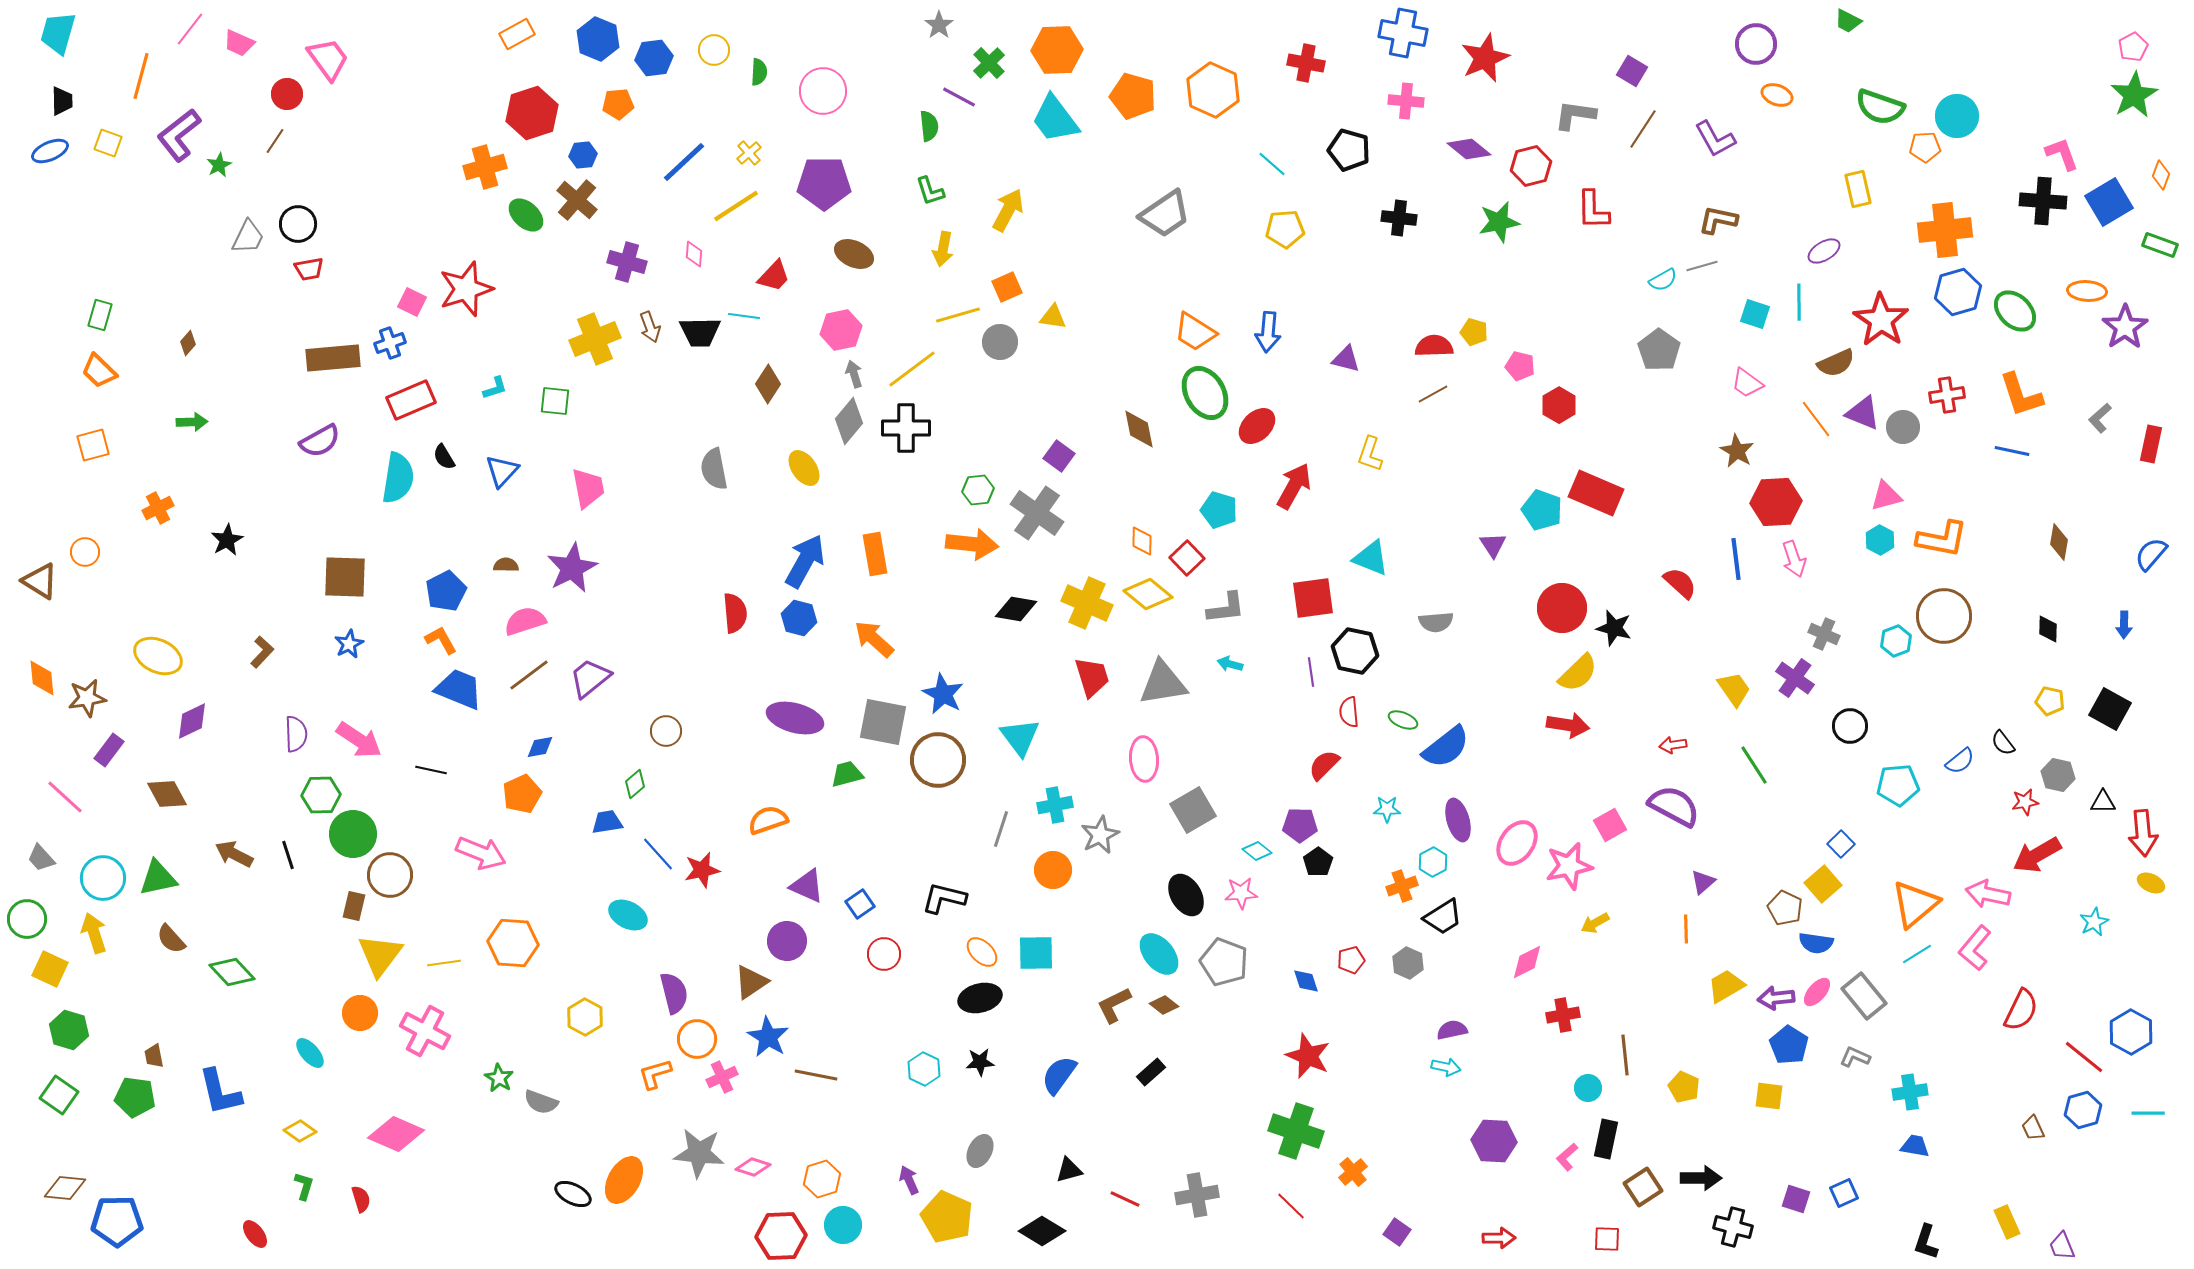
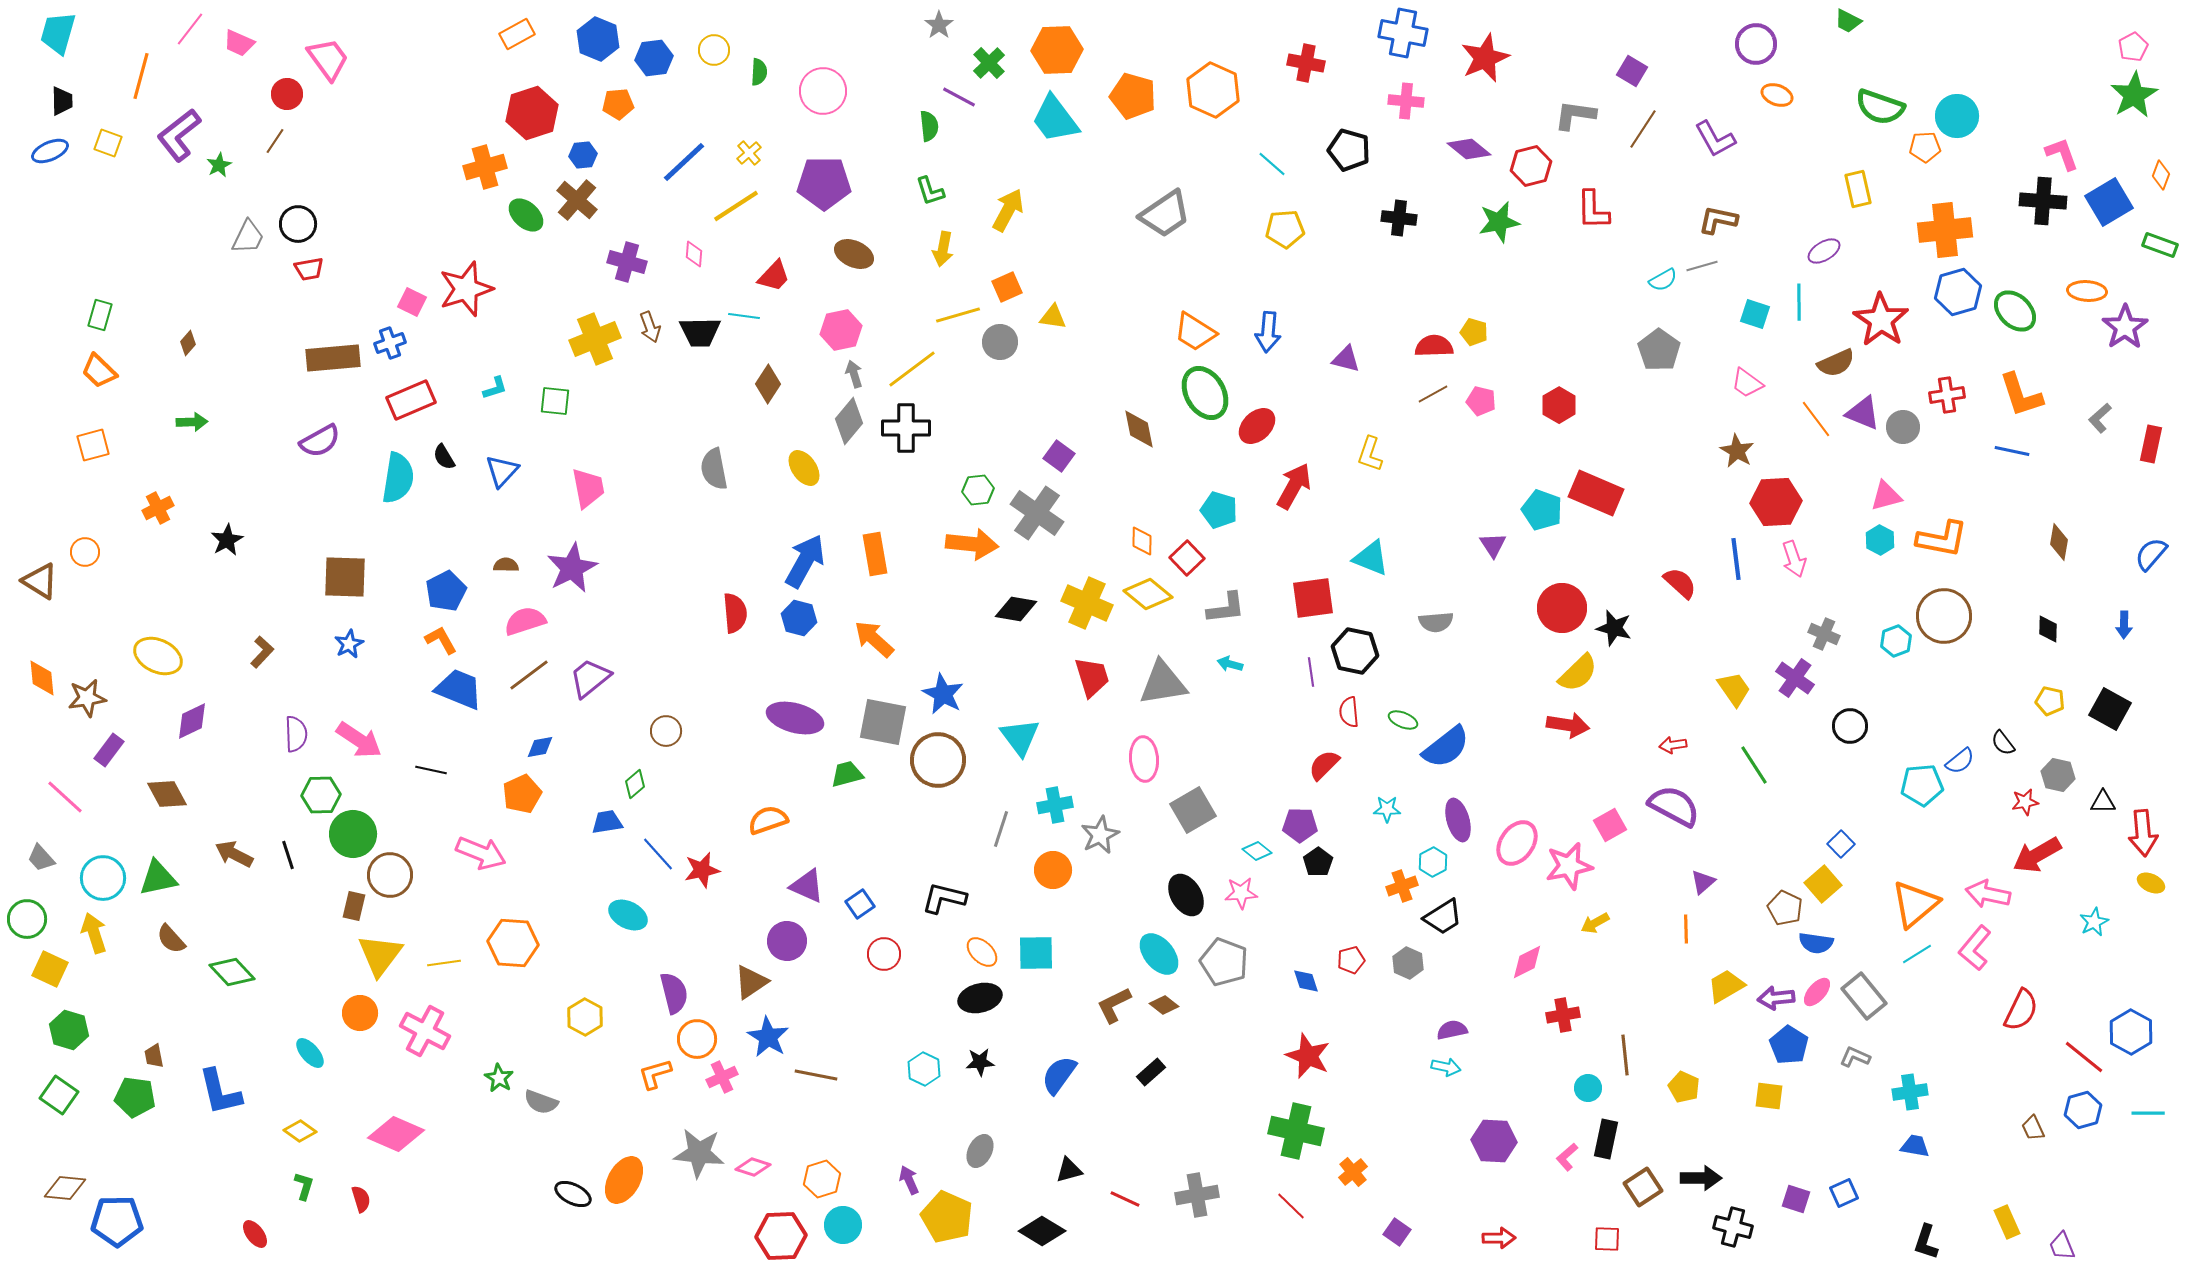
pink pentagon at (1520, 366): moved 39 px left, 35 px down
cyan pentagon at (1898, 785): moved 24 px right
green cross at (1296, 1131): rotated 6 degrees counterclockwise
